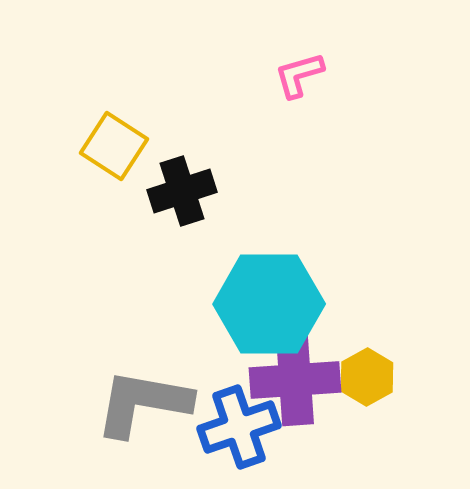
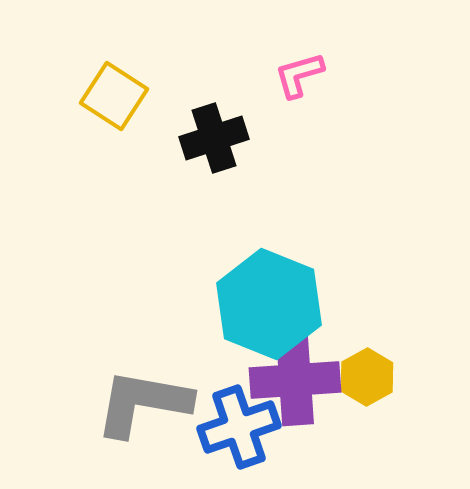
yellow square: moved 50 px up
black cross: moved 32 px right, 53 px up
cyan hexagon: rotated 22 degrees clockwise
